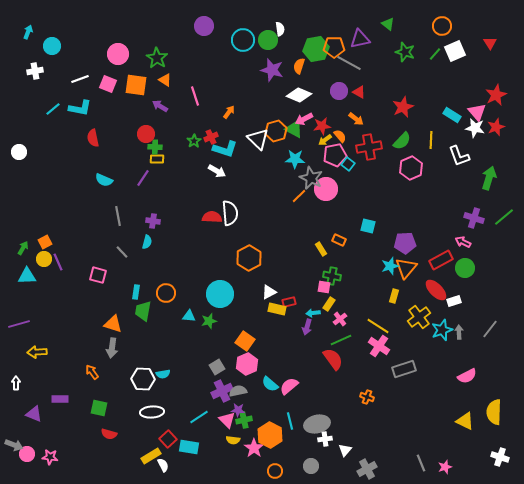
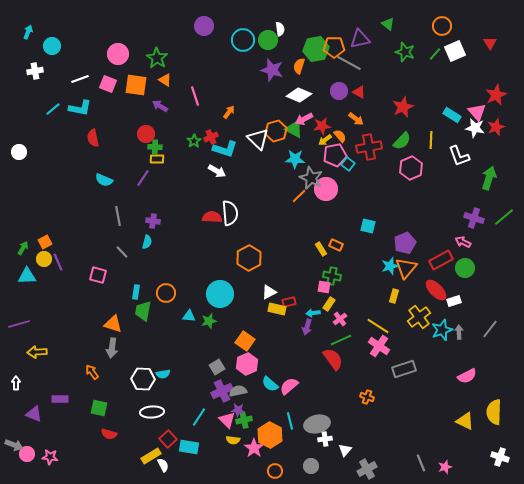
orange rectangle at (339, 240): moved 3 px left, 5 px down
purple pentagon at (405, 243): rotated 20 degrees counterclockwise
cyan line at (199, 417): rotated 24 degrees counterclockwise
